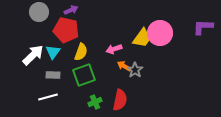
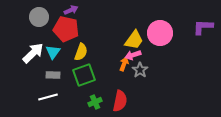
gray circle: moved 5 px down
red pentagon: moved 1 px up
yellow trapezoid: moved 8 px left, 2 px down
pink arrow: moved 19 px right, 6 px down
white arrow: moved 2 px up
orange arrow: moved 2 px up; rotated 80 degrees clockwise
gray star: moved 5 px right
red semicircle: moved 1 px down
